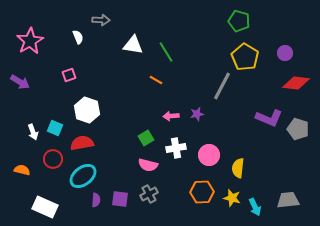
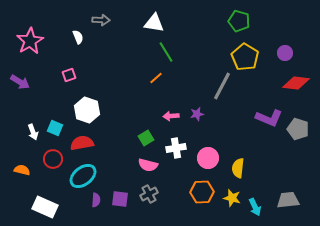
white triangle: moved 21 px right, 22 px up
orange line: moved 2 px up; rotated 72 degrees counterclockwise
pink circle: moved 1 px left, 3 px down
